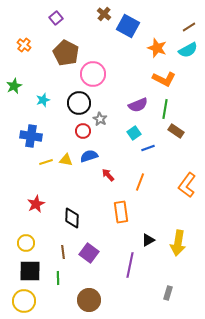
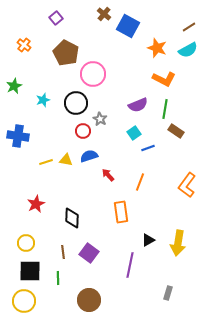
black circle at (79, 103): moved 3 px left
blue cross at (31, 136): moved 13 px left
